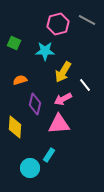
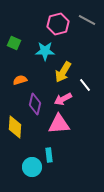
cyan rectangle: rotated 40 degrees counterclockwise
cyan circle: moved 2 px right, 1 px up
